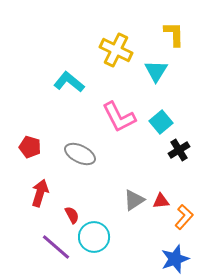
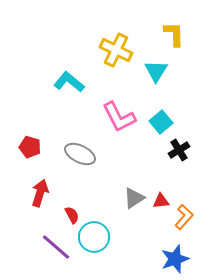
gray triangle: moved 2 px up
